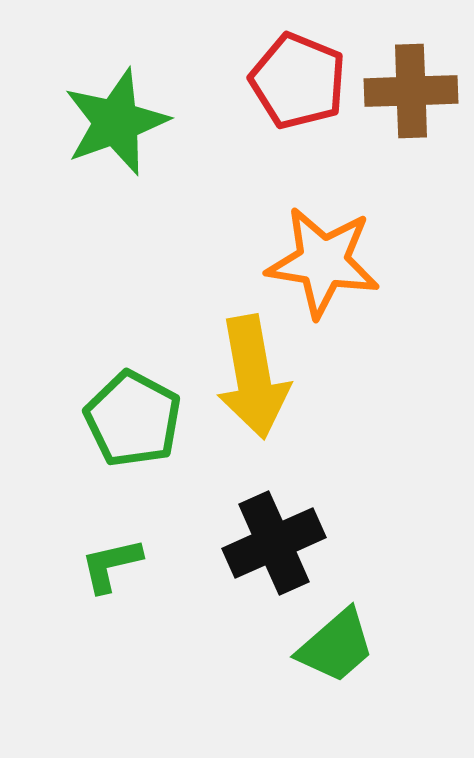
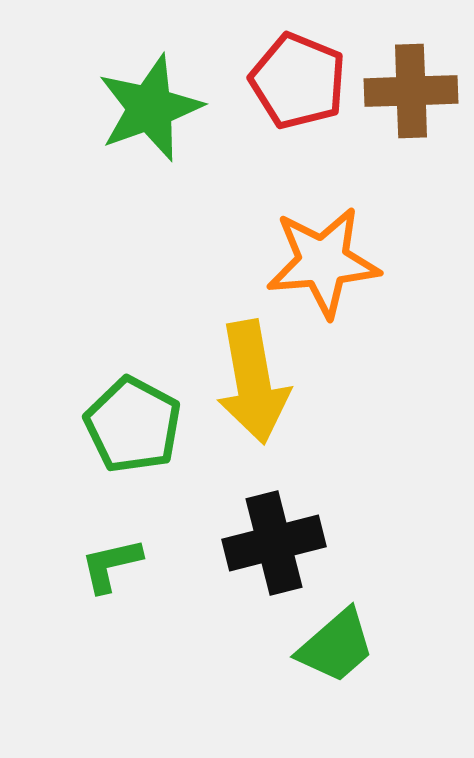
green star: moved 34 px right, 14 px up
orange star: rotated 14 degrees counterclockwise
yellow arrow: moved 5 px down
green pentagon: moved 6 px down
black cross: rotated 10 degrees clockwise
